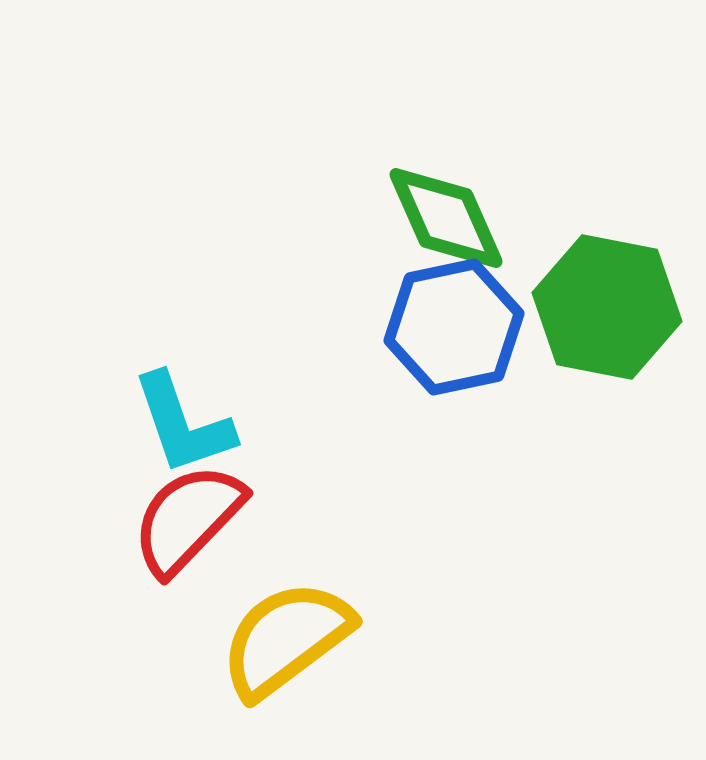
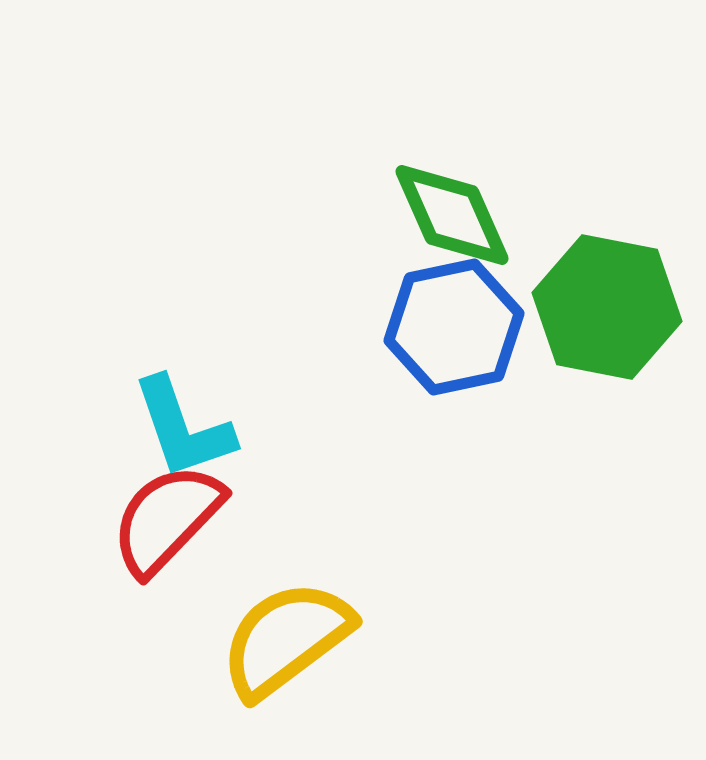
green diamond: moved 6 px right, 3 px up
cyan L-shape: moved 4 px down
red semicircle: moved 21 px left
